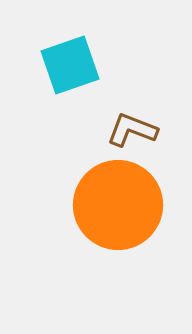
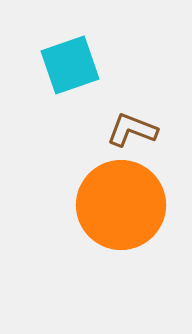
orange circle: moved 3 px right
